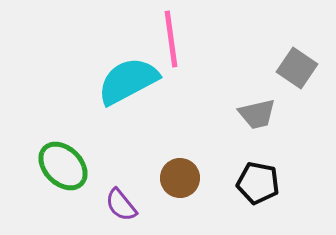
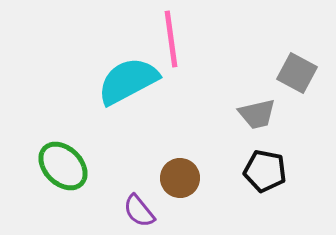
gray square: moved 5 px down; rotated 6 degrees counterclockwise
black pentagon: moved 7 px right, 12 px up
purple semicircle: moved 18 px right, 6 px down
